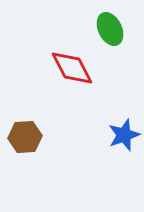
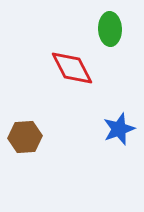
green ellipse: rotated 24 degrees clockwise
blue star: moved 5 px left, 6 px up
